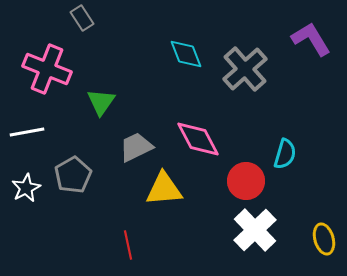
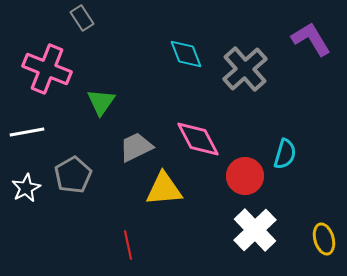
red circle: moved 1 px left, 5 px up
